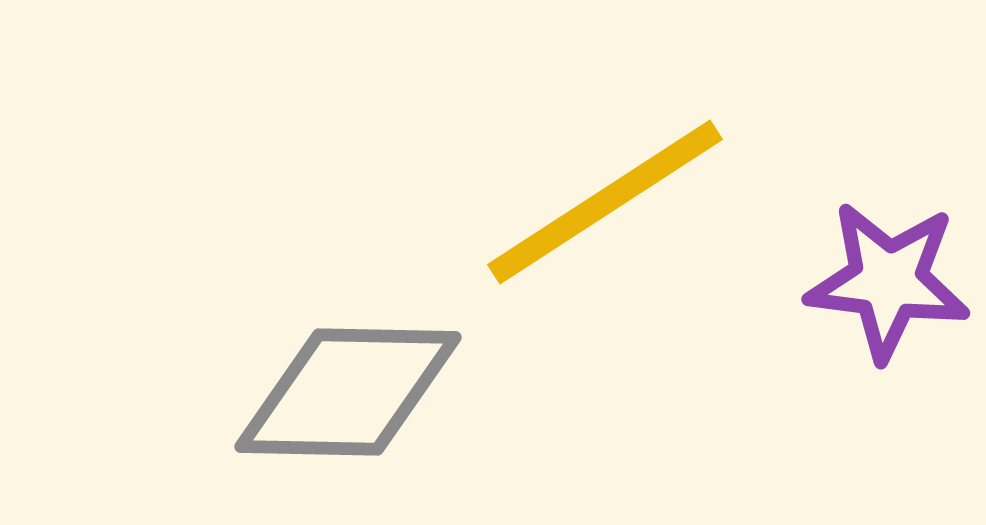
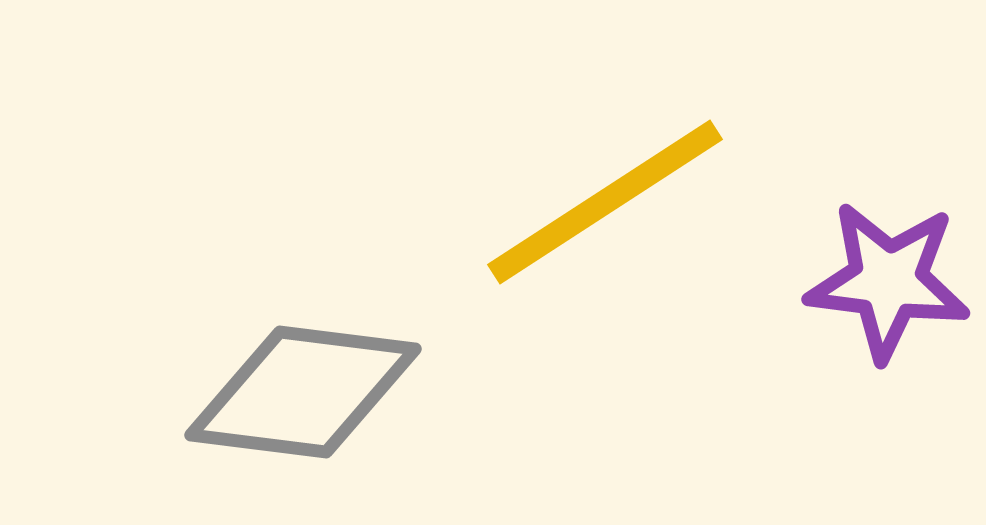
gray diamond: moved 45 px left; rotated 6 degrees clockwise
